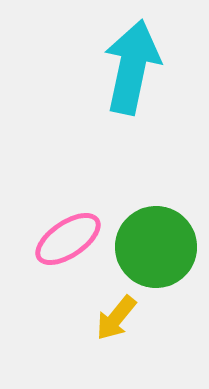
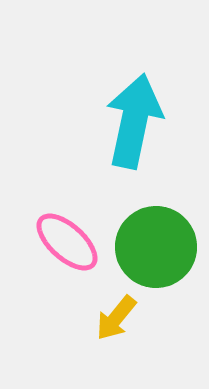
cyan arrow: moved 2 px right, 54 px down
pink ellipse: moved 1 px left, 3 px down; rotated 76 degrees clockwise
